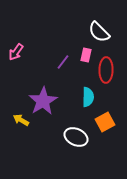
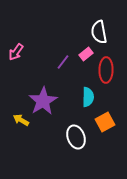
white semicircle: rotated 35 degrees clockwise
pink rectangle: moved 1 px up; rotated 40 degrees clockwise
white ellipse: rotated 45 degrees clockwise
